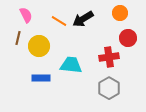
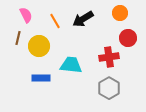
orange line: moved 4 px left; rotated 28 degrees clockwise
